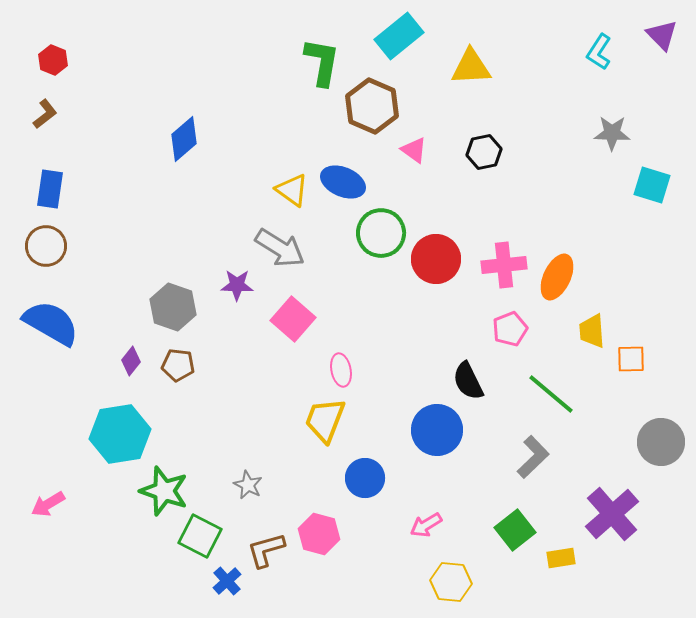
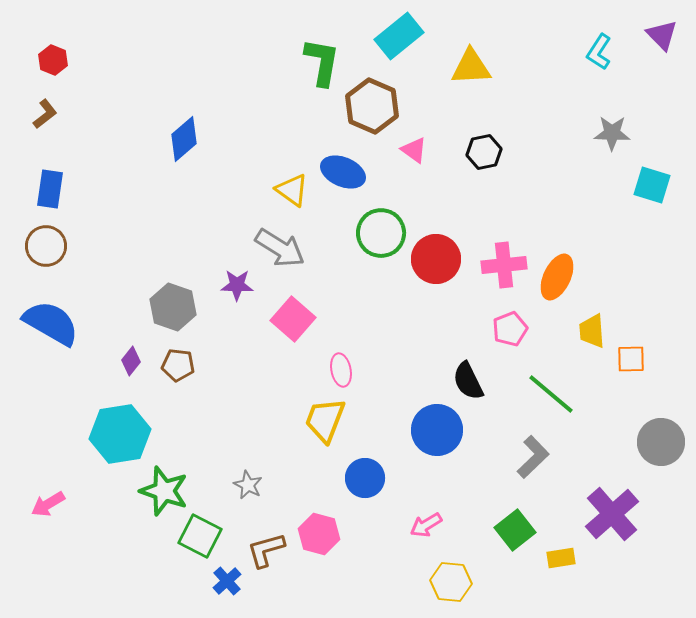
blue ellipse at (343, 182): moved 10 px up
